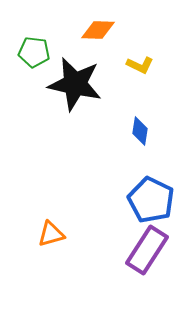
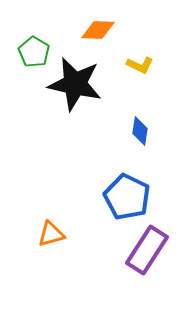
green pentagon: rotated 24 degrees clockwise
blue pentagon: moved 24 px left, 3 px up
